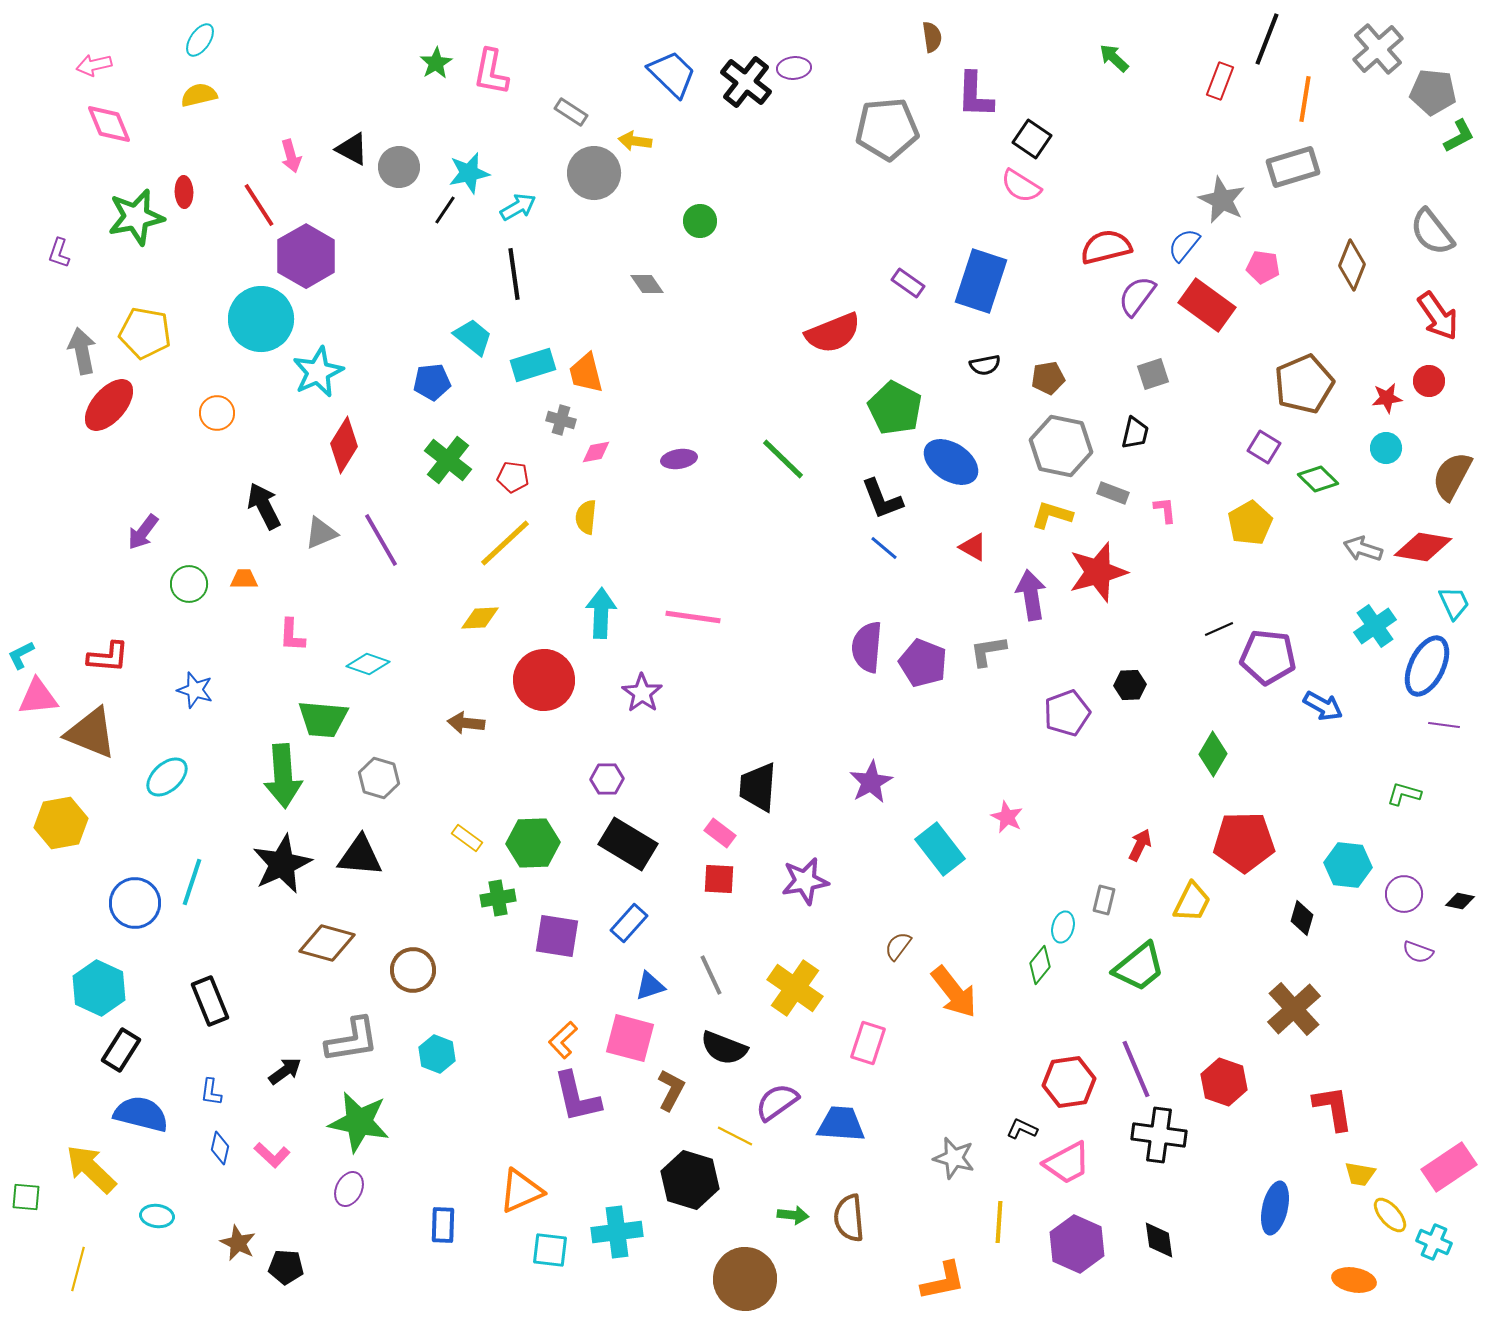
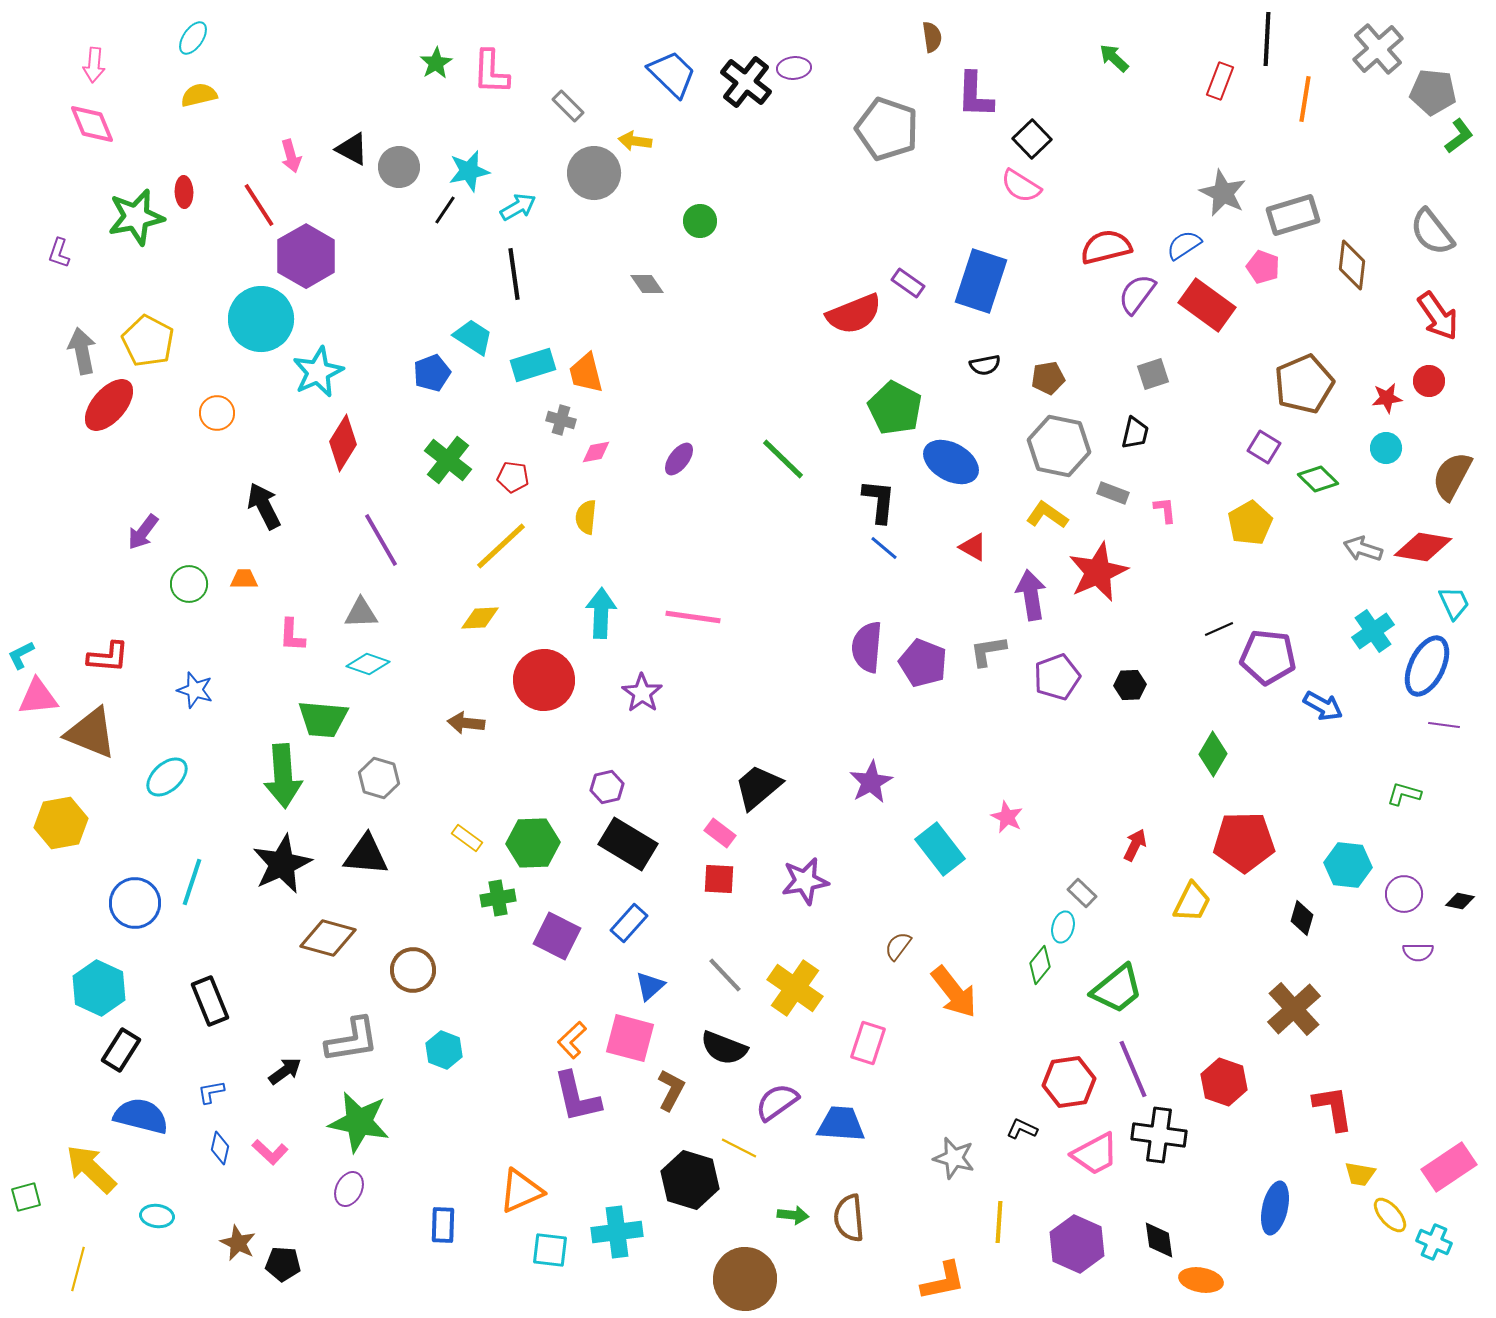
black line at (1267, 39): rotated 18 degrees counterclockwise
cyan ellipse at (200, 40): moved 7 px left, 2 px up
pink arrow at (94, 65): rotated 72 degrees counterclockwise
pink L-shape at (491, 72): rotated 9 degrees counterclockwise
gray rectangle at (571, 112): moved 3 px left, 6 px up; rotated 12 degrees clockwise
pink diamond at (109, 124): moved 17 px left
gray pentagon at (887, 129): rotated 24 degrees clockwise
green L-shape at (1459, 136): rotated 9 degrees counterclockwise
black square at (1032, 139): rotated 12 degrees clockwise
gray rectangle at (1293, 167): moved 48 px down
cyan star at (469, 173): moved 2 px up
gray star at (1222, 200): moved 1 px right, 7 px up
blue semicircle at (1184, 245): rotated 18 degrees clockwise
brown diamond at (1352, 265): rotated 15 degrees counterclockwise
pink pentagon at (1263, 267): rotated 12 degrees clockwise
purple semicircle at (1137, 296): moved 2 px up
yellow pentagon at (145, 333): moved 3 px right, 8 px down; rotated 18 degrees clockwise
red semicircle at (833, 333): moved 21 px right, 19 px up
cyan trapezoid at (473, 337): rotated 6 degrees counterclockwise
blue pentagon at (432, 382): moved 9 px up; rotated 15 degrees counterclockwise
red diamond at (344, 445): moved 1 px left, 2 px up
gray hexagon at (1061, 446): moved 2 px left
purple ellipse at (679, 459): rotated 44 degrees counterclockwise
blue ellipse at (951, 462): rotated 4 degrees counterclockwise
black L-shape at (882, 499): moved 3 px left, 2 px down; rotated 153 degrees counterclockwise
yellow L-shape at (1052, 515): moved 5 px left; rotated 18 degrees clockwise
gray triangle at (321, 533): moved 40 px right, 80 px down; rotated 21 degrees clockwise
yellow line at (505, 543): moved 4 px left, 3 px down
red star at (1098, 572): rotated 8 degrees counterclockwise
cyan cross at (1375, 626): moved 2 px left, 5 px down
purple pentagon at (1067, 713): moved 10 px left, 36 px up
purple hexagon at (607, 779): moved 8 px down; rotated 12 degrees counterclockwise
black trapezoid at (758, 787): rotated 46 degrees clockwise
red arrow at (1140, 845): moved 5 px left
black triangle at (360, 856): moved 6 px right, 1 px up
gray rectangle at (1104, 900): moved 22 px left, 7 px up; rotated 60 degrees counterclockwise
purple square at (557, 936): rotated 18 degrees clockwise
brown diamond at (327, 943): moved 1 px right, 5 px up
purple semicircle at (1418, 952): rotated 20 degrees counterclockwise
green trapezoid at (1139, 967): moved 22 px left, 22 px down
gray line at (711, 975): moved 14 px right; rotated 18 degrees counterclockwise
blue triangle at (650, 986): rotated 24 degrees counterclockwise
orange L-shape at (563, 1040): moved 9 px right
cyan hexagon at (437, 1054): moved 7 px right, 4 px up
purple line at (1136, 1069): moved 3 px left
blue L-shape at (211, 1092): rotated 72 degrees clockwise
blue semicircle at (141, 1114): moved 2 px down
yellow line at (735, 1136): moved 4 px right, 12 px down
pink L-shape at (272, 1155): moved 2 px left, 3 px up
pink trapezoid at (1067, 1163): moved 28 px right, 9 px up
green square at (26, 1197): rotated 20 degrees counterclockwise
black pentagon at (286, 1267): moved 3 px left, 3 px up
orange ellipse at (1354, 1280): moved 153 px left
